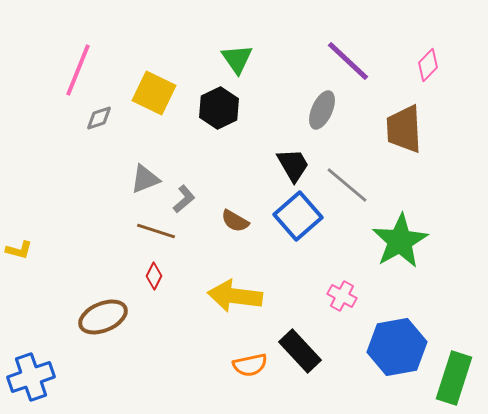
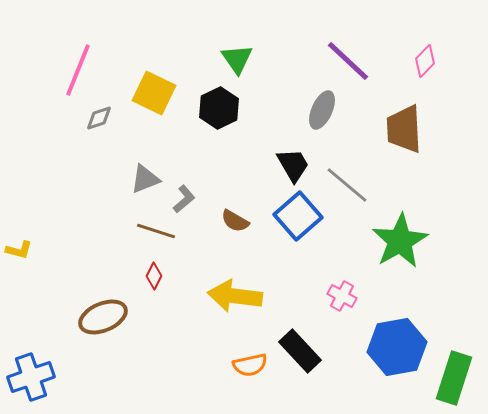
pink diamond: moved 3 px left, 4 px up
